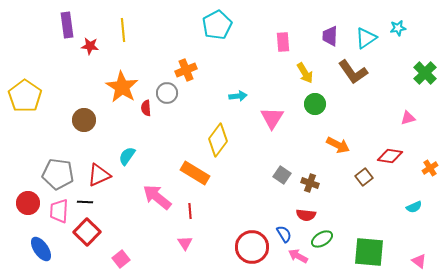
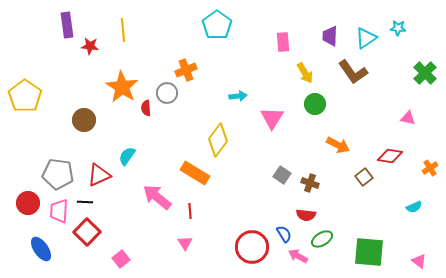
cyan pentagon at (217, 25): rotated 8 degrees counterclockwise
cyan star at (398, 28): rotated 14 degrees clockwise
pink triangle at (408, 118): rotated 28 degrees clockwise
